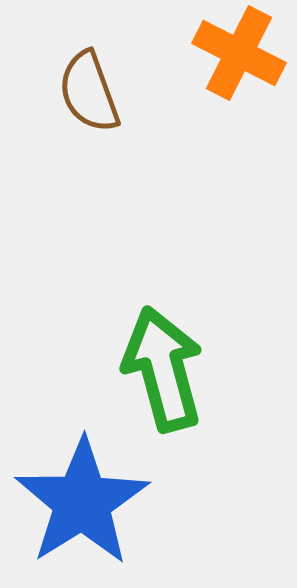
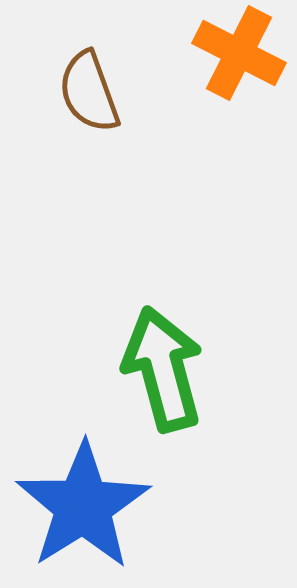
blue star: moved 1 px right, 4 px down
